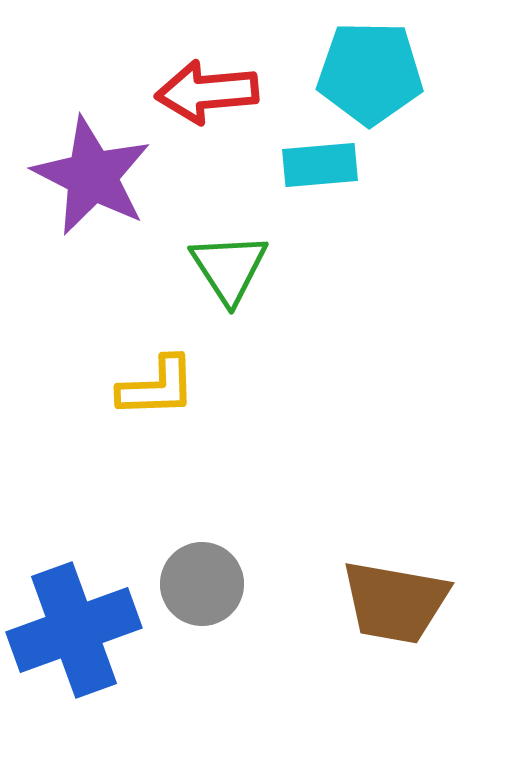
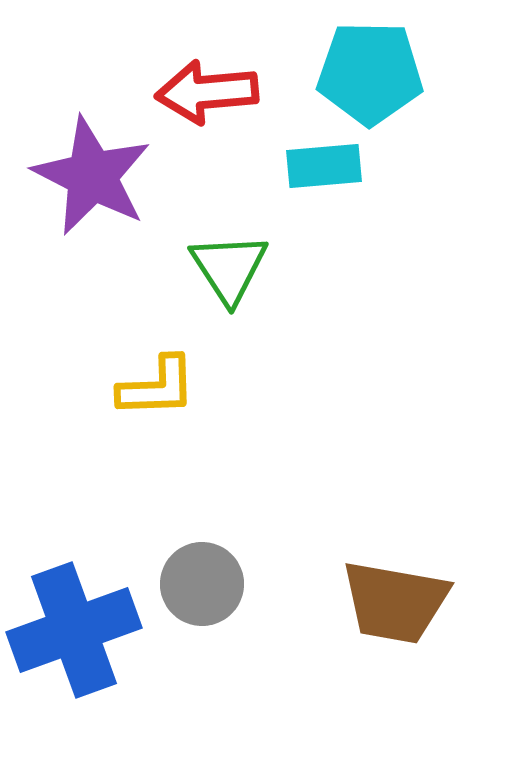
cyan rectangle: moved 4 px right, 1 px down
